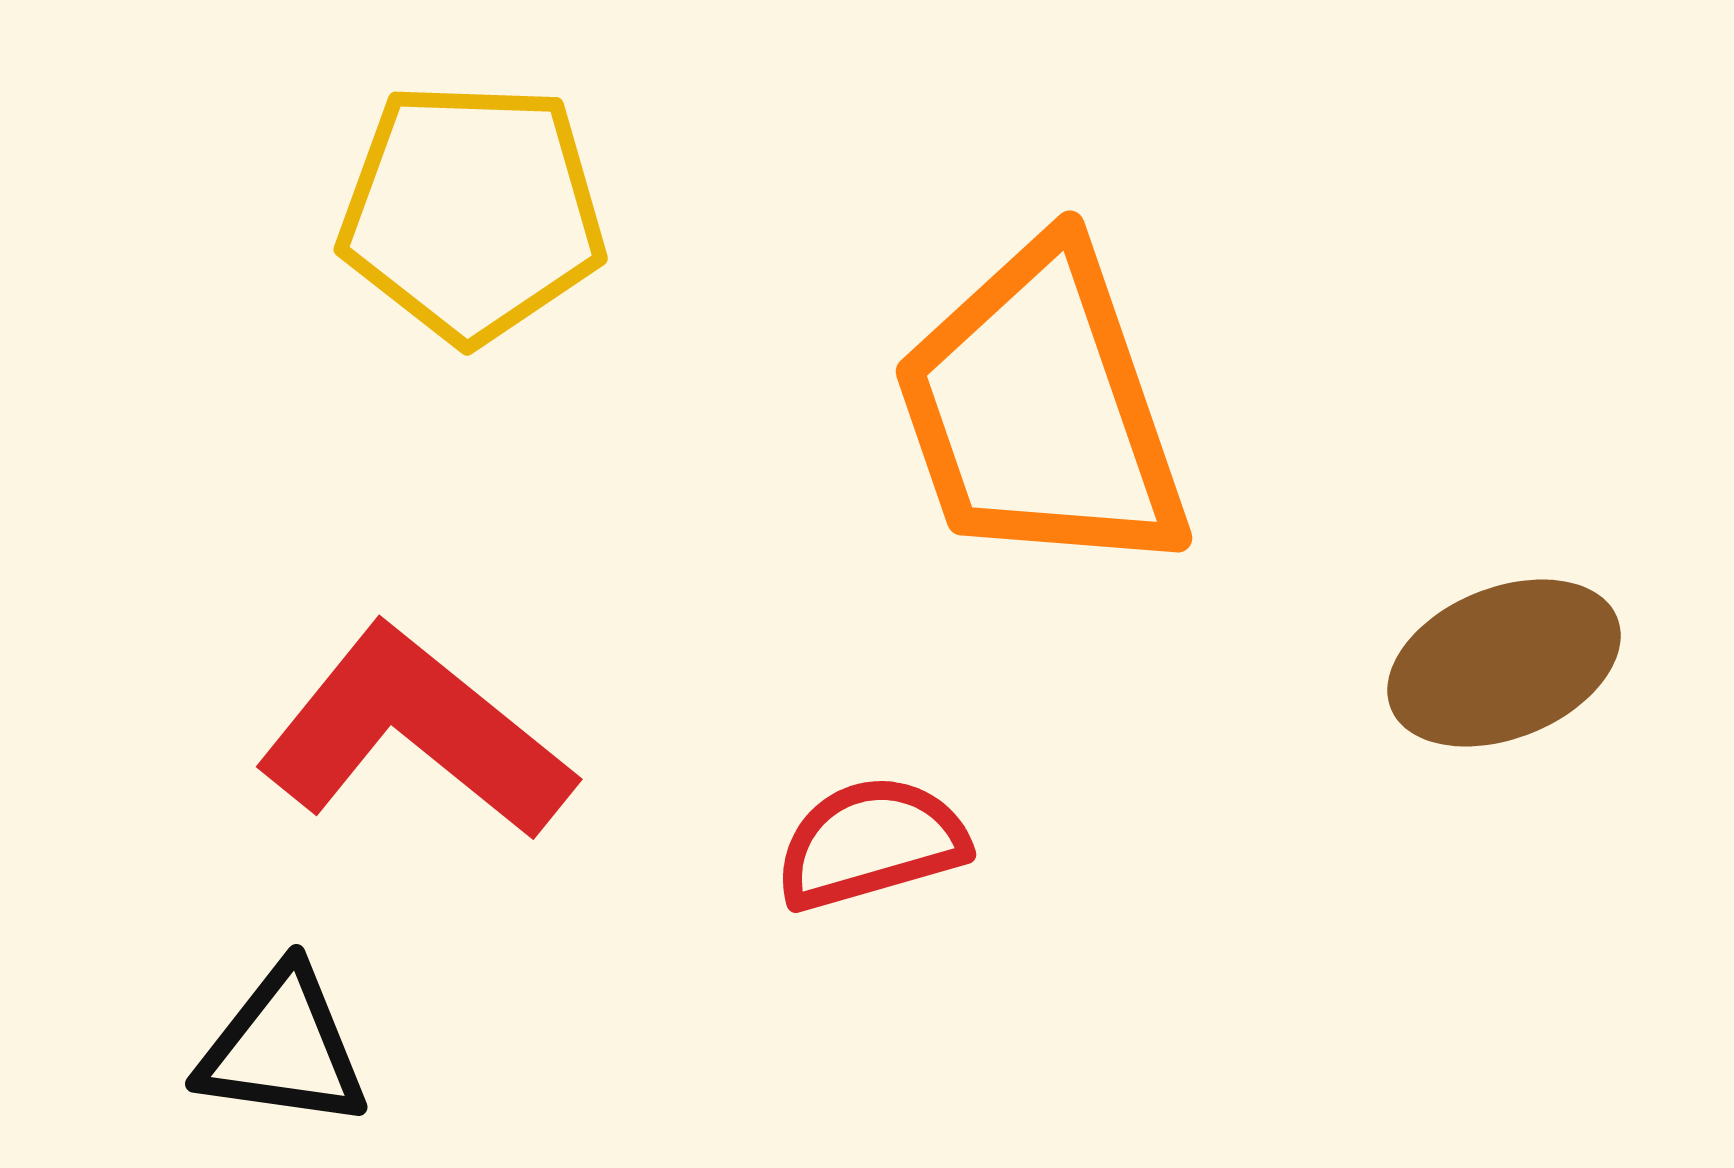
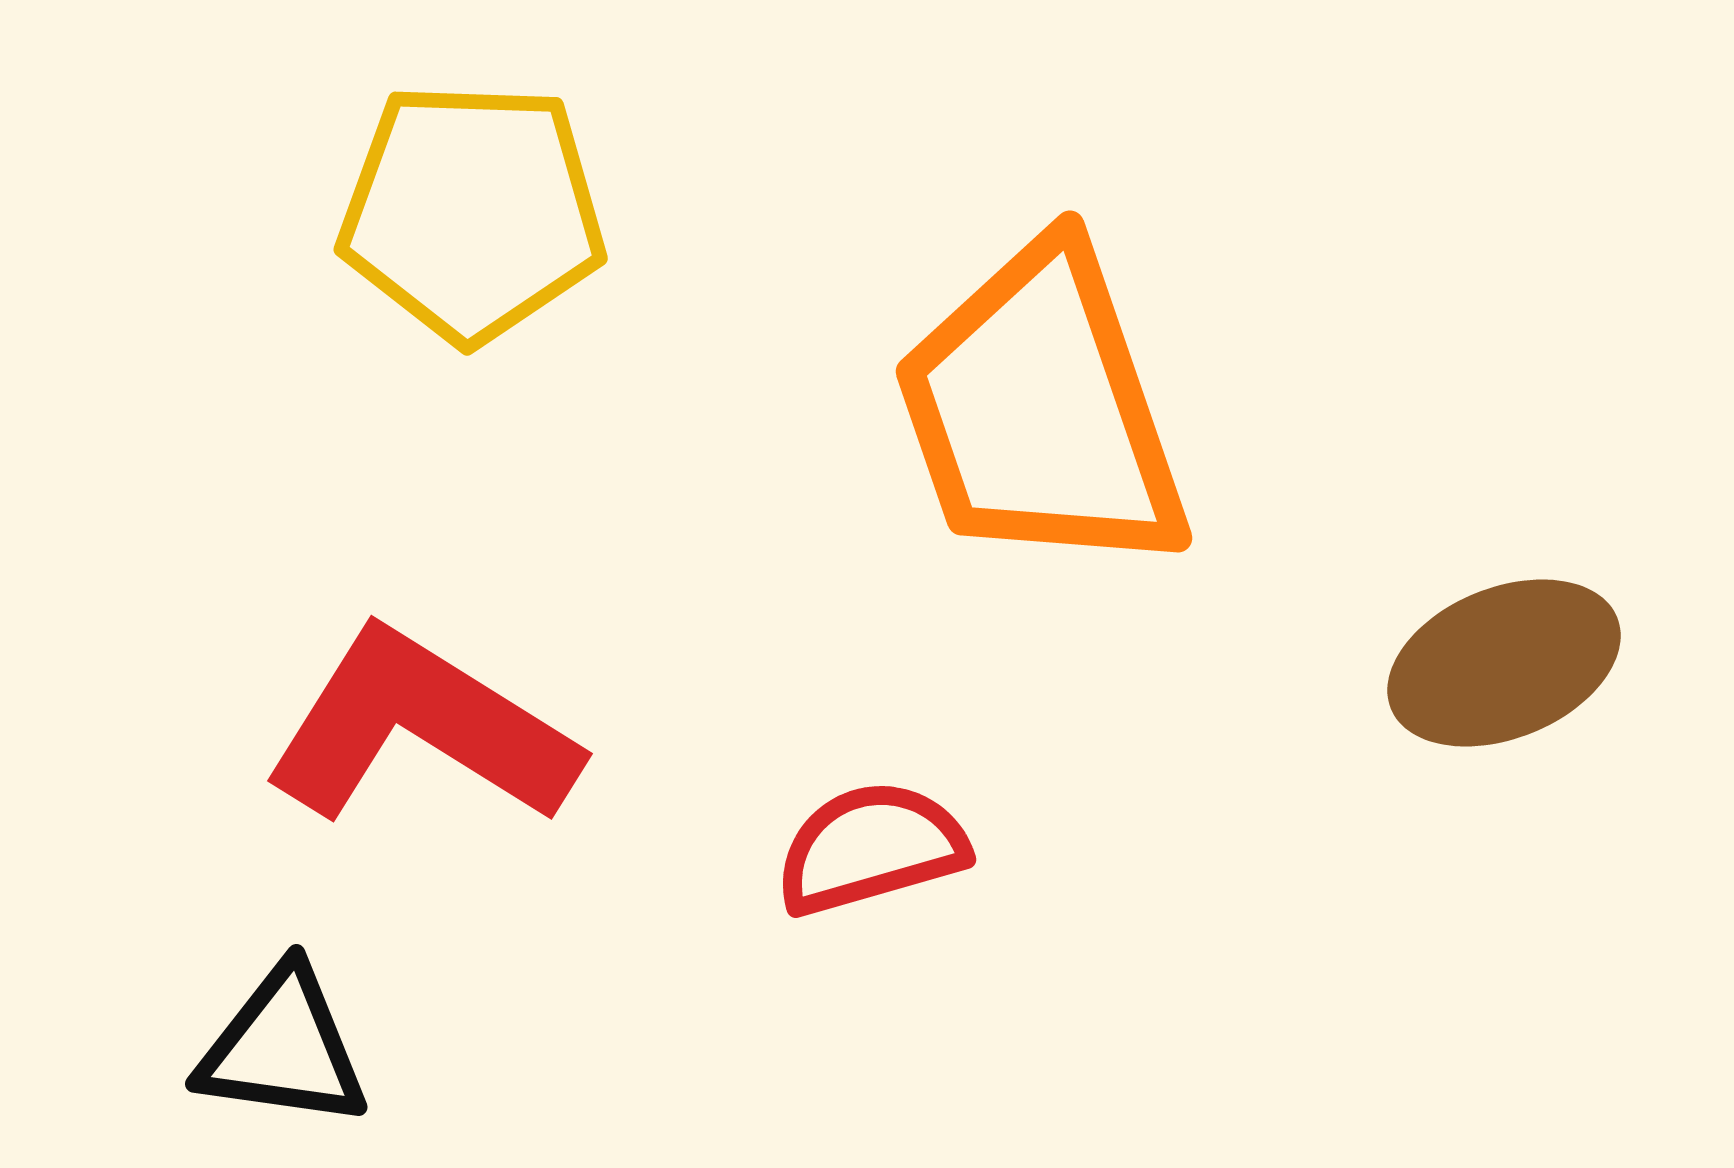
red L-shape: moved 6 px right, 5 px up; rotated 7 degrees counterclockwise
red semicircle: moved 5 px down
